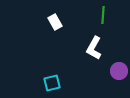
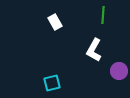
white L-shape: moved 2 px down
